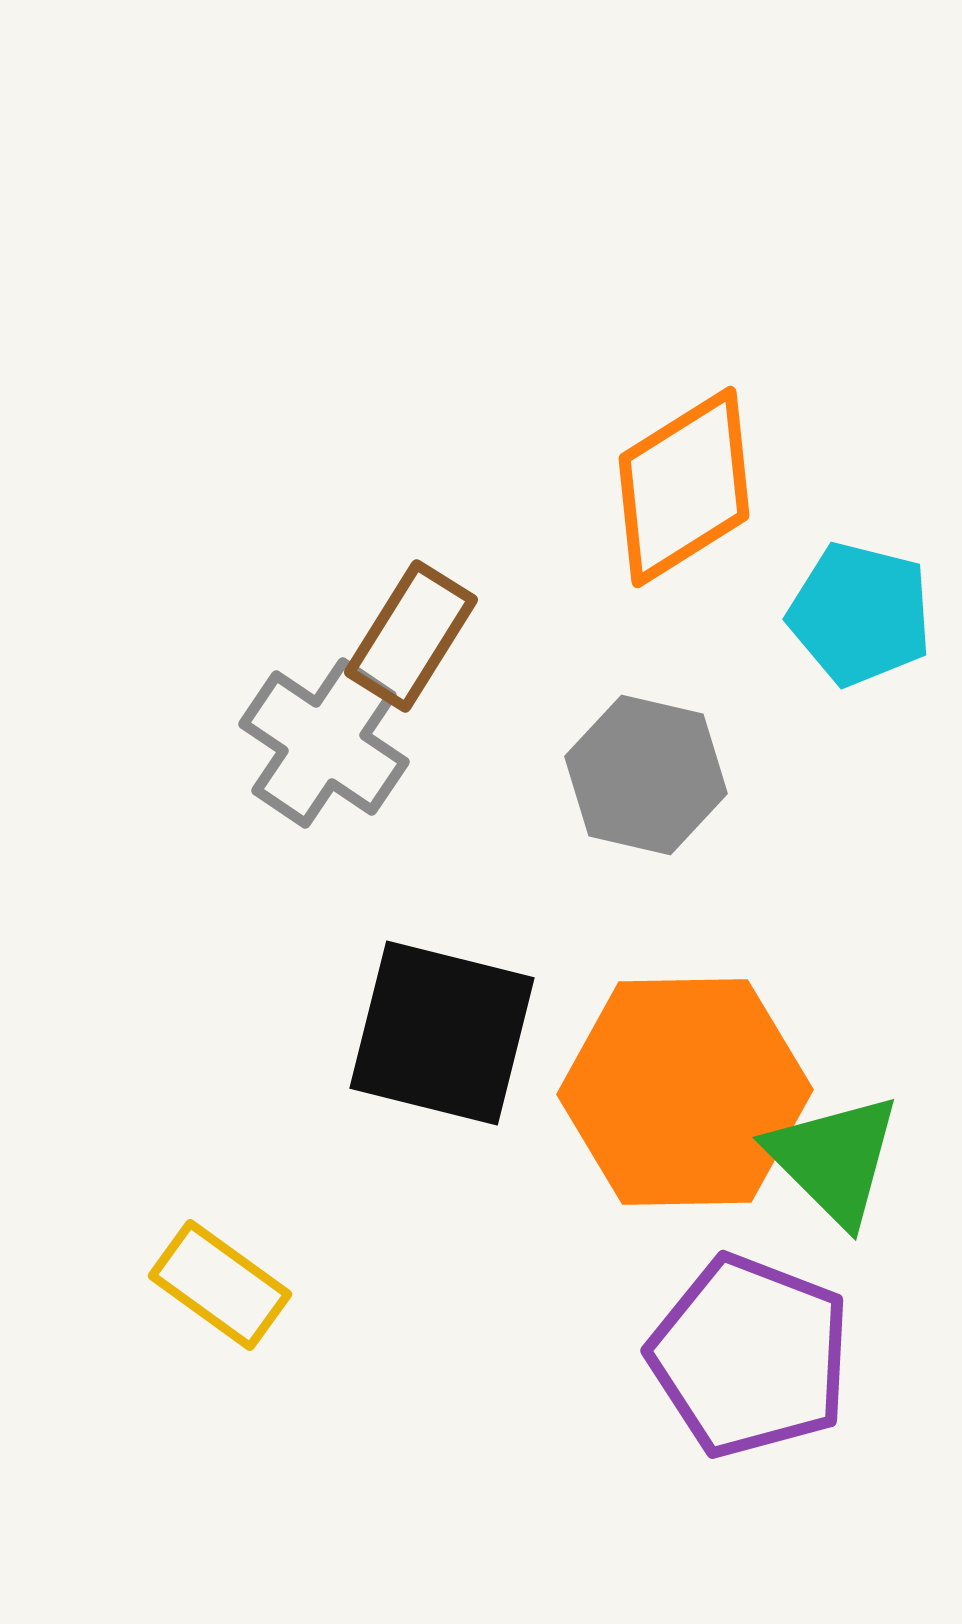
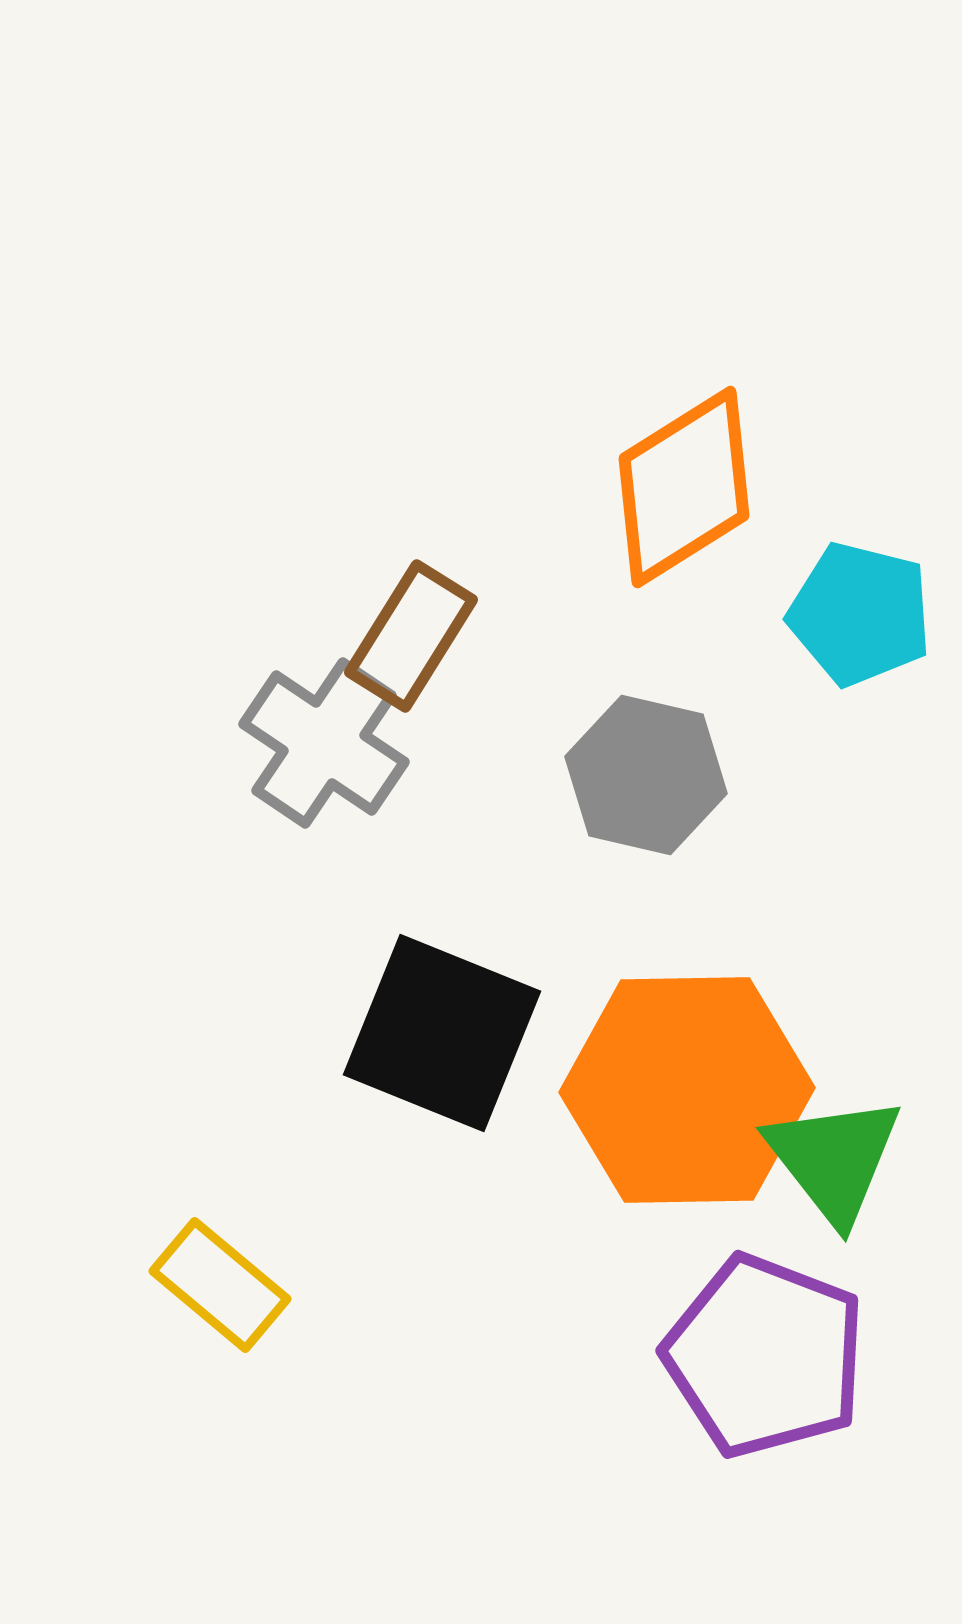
black square: rotated 8 degrees clockwise
orange hexagon: moved 2 px right, 2 px up
green triangle: rotated 7 degrees clockwise
yellow rectangle: rotated 4 degrees clockwise
purple pentagon: moved 15 px right
